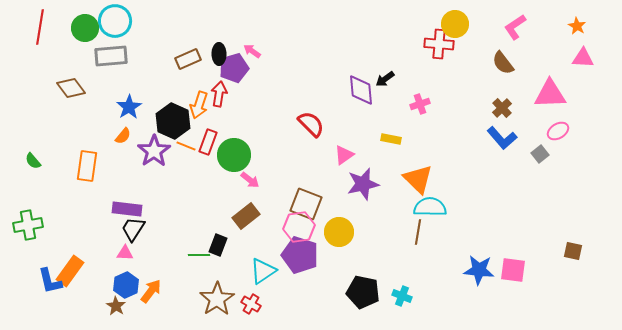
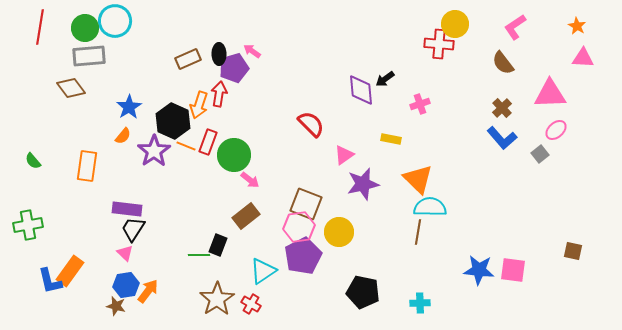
gray rectangle at (111, 56): moved 22 px left
pink ellipse at (558, 131): moved 2 px left, 1 px up; rotated 10 degrees counterclockwise
pink triangle at (125, 253): rotated 42 degrees clockwise
purple pentagon at (300, 255): moved 3 px right, 1 px down; rotated 27 degrees clockwise
blue hexagon at (126, 285): rotated 15 degrees clockwise
orange arrow at (151, 291): moved 3 px left
cyan cross at (402, 296): moved 18 px right, 7 px down; rotated 24 degrees counterclockwise
brown star at (116, 306): rotated 18 degrees counterclockwise
